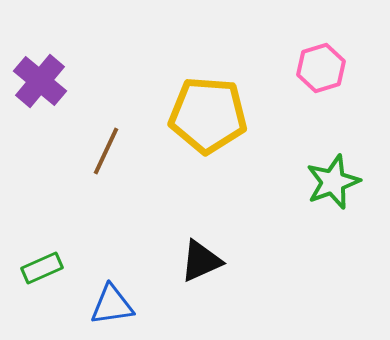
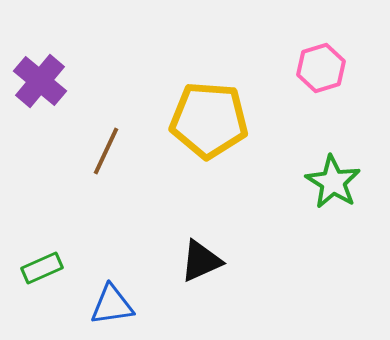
yellow pentagon: moved 1 px right, 5 px down
green star: rotated 20 degrees counterclockwise
